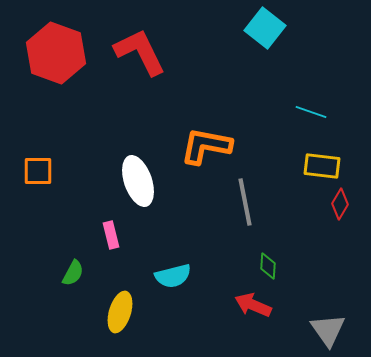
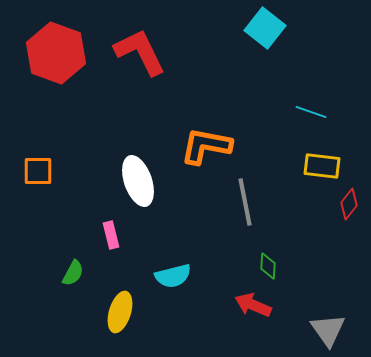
red diamond: moved 9 px right; rotated 8 degrees clockwise
